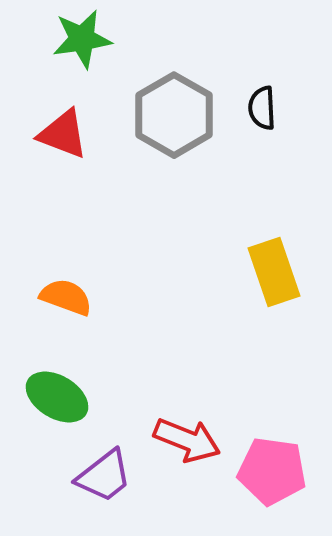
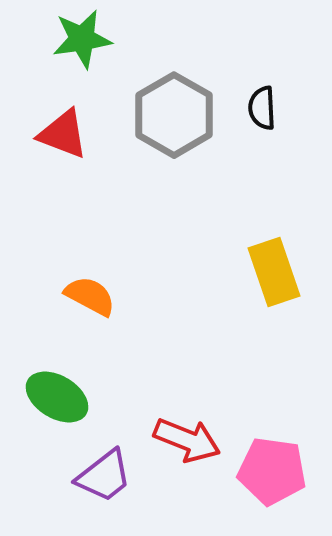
orange semicircle: moved 24 px right, 1 px up; rotated 8 degrees clockwise
